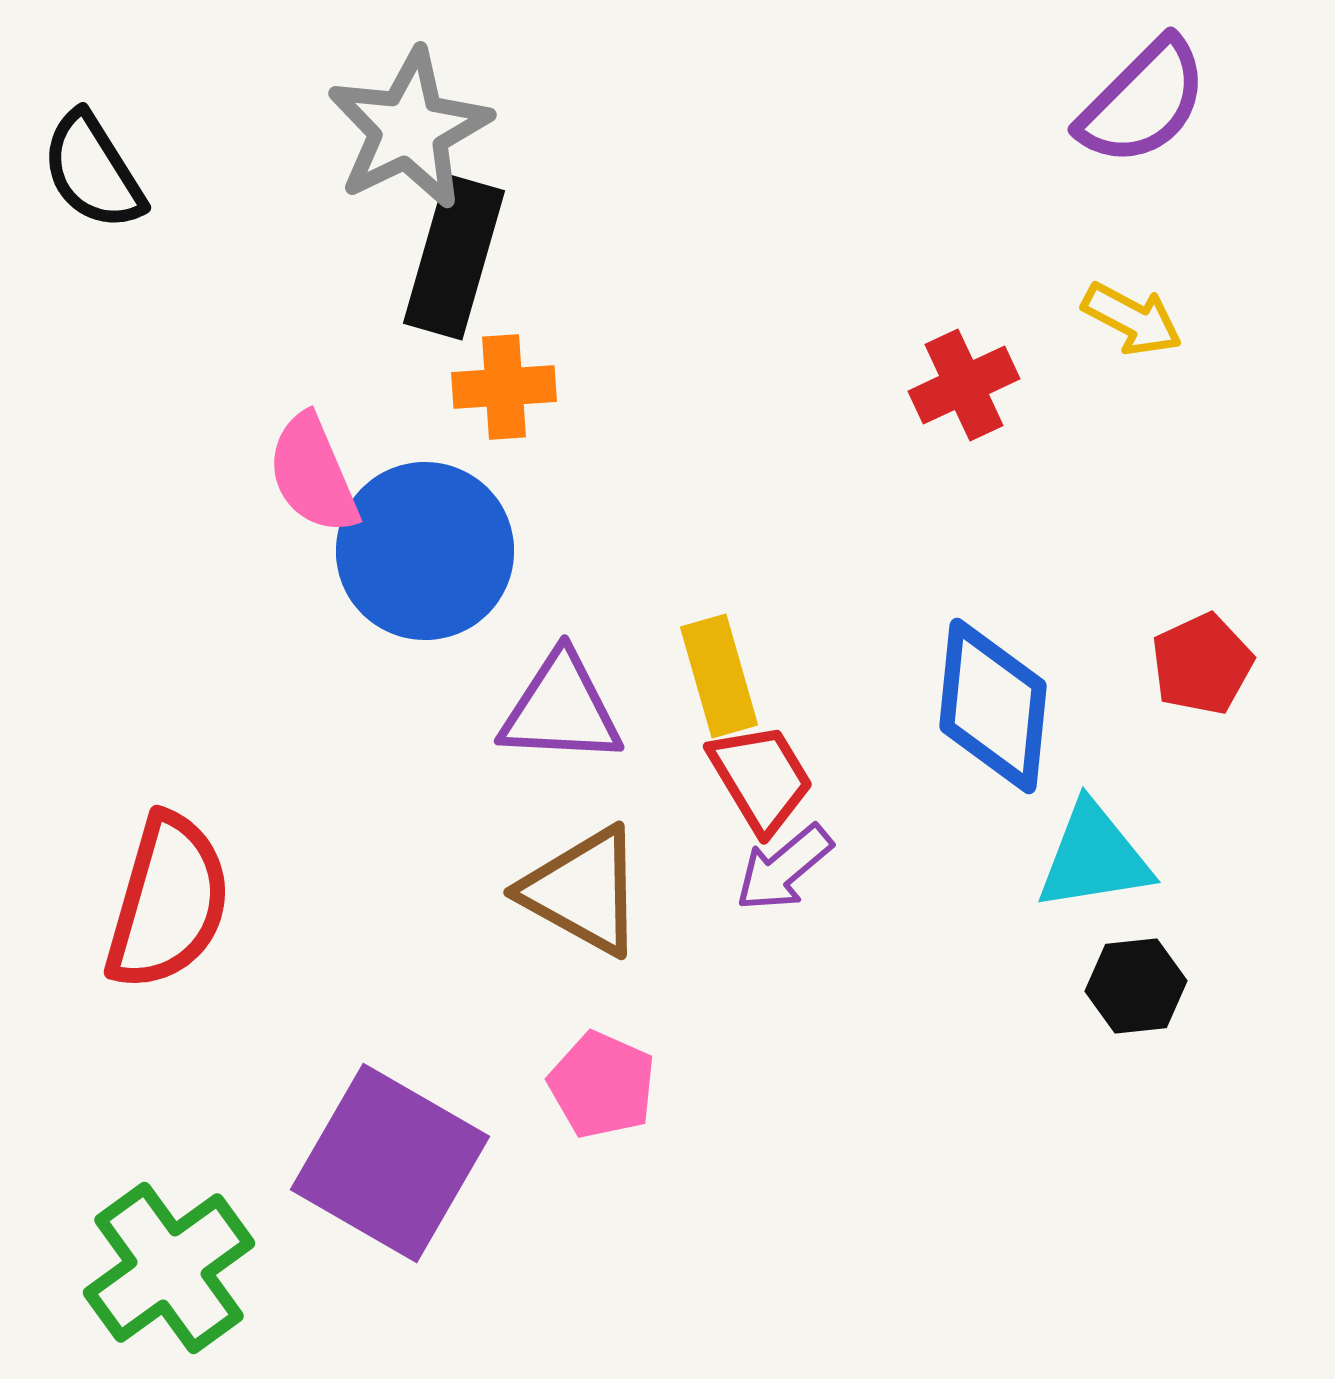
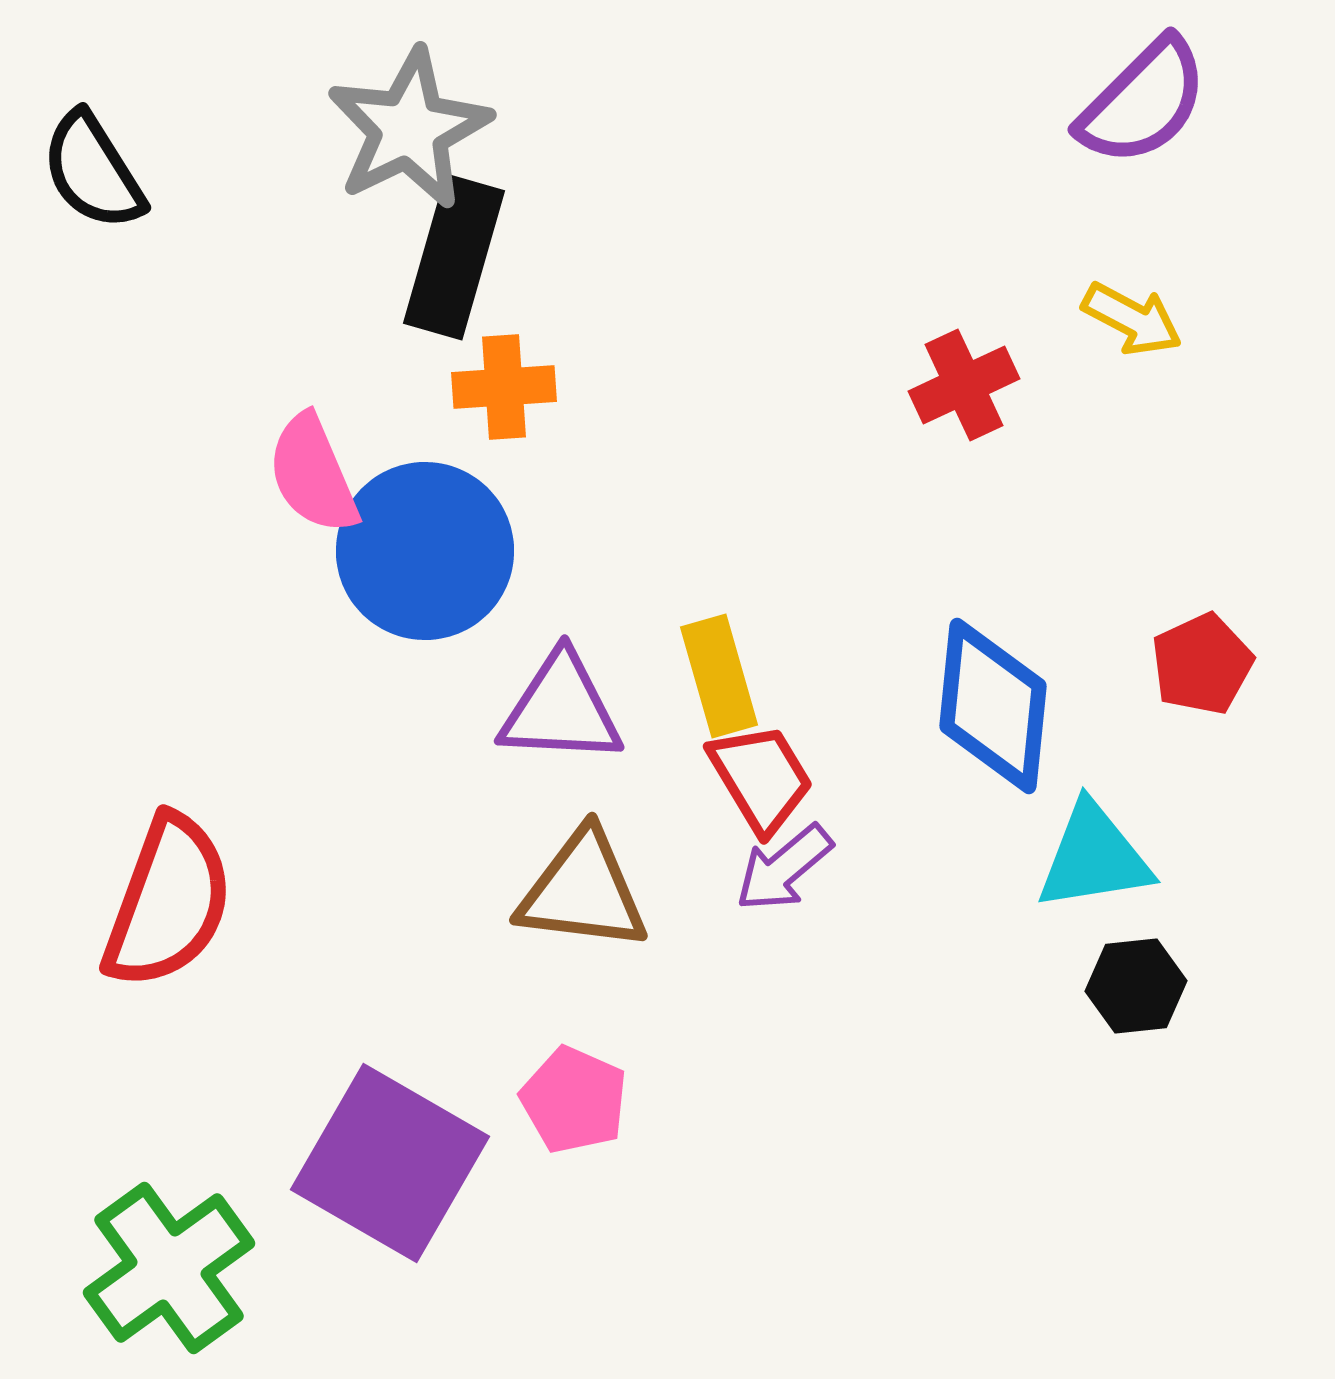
brown triangle: rotated 22 degrees counterclockwise
red semicircle: rotated 4 degrees clockwise
pink pentagon: moved 28 px left, 15 px down
